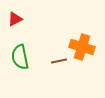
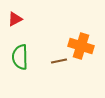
orange cross: moved 1 px left, 1 px up
green semicircle: rotated 10 degrees clockwise
